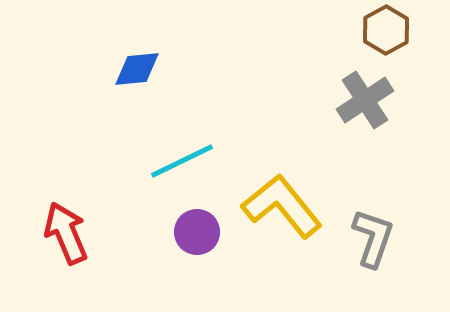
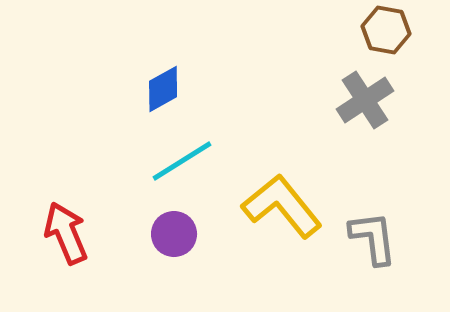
brown hexagon: rotated 21 degrees counterclockwise
blue diamond: moved 26 px right, 20 px down; rotated 24 degrees counterclockwise
cyan line: rotated 6 degrees counterclockwise
purple circle: moved 23 px left, 2 px down
gray L-shape: rotated 26 degrees counterclockwise
